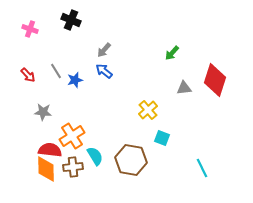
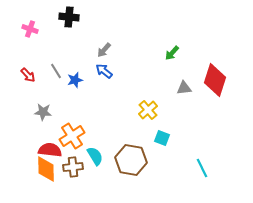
black cross: moved 2 px left, 3 px up; rotated 18 degrees counterclockwise
